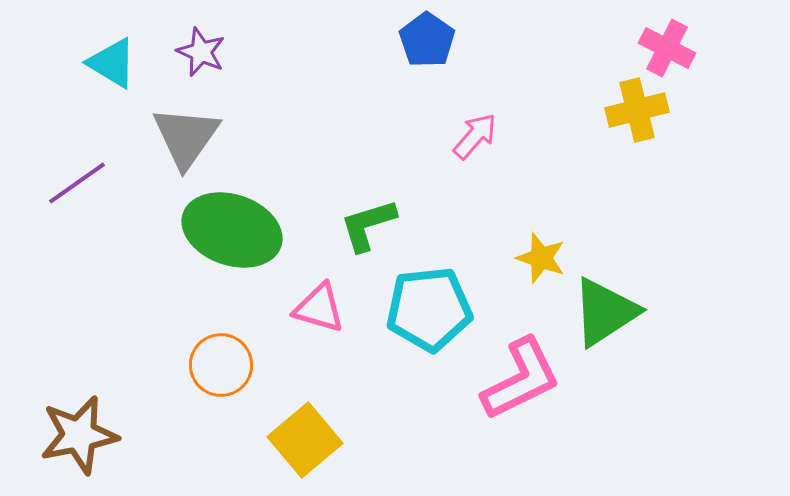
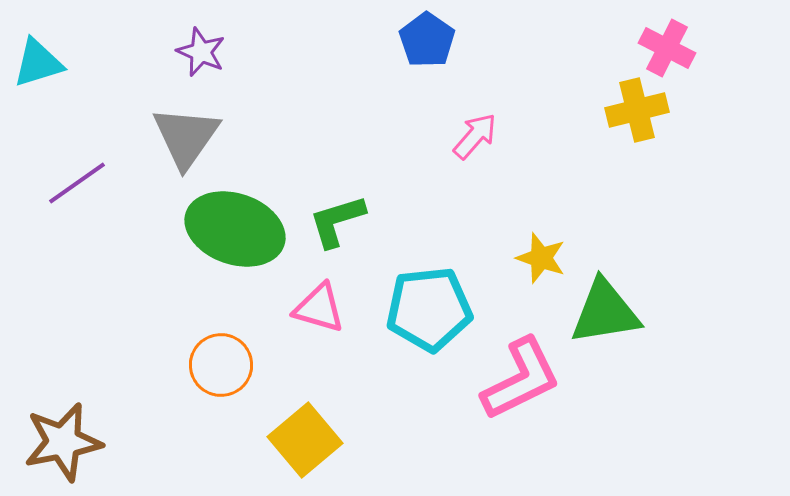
cyan triangle: moved 74 px left; rotated 48 degrees counterclockwise
green L-shape: moved 31 px left, 4 px up
green ellipse: moved 3 px right, 1 px up
green triangle: rotated 24 degrees clockwise
brown star: moved 16 px left, 7 px down
